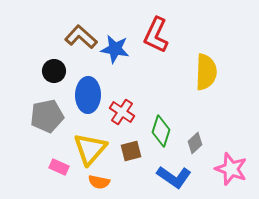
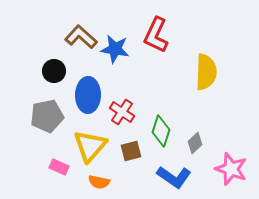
yellow triangle: moved 3 px up
